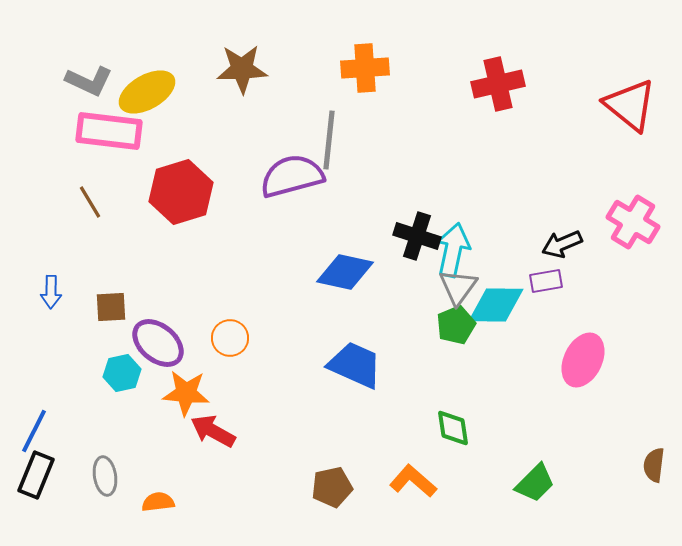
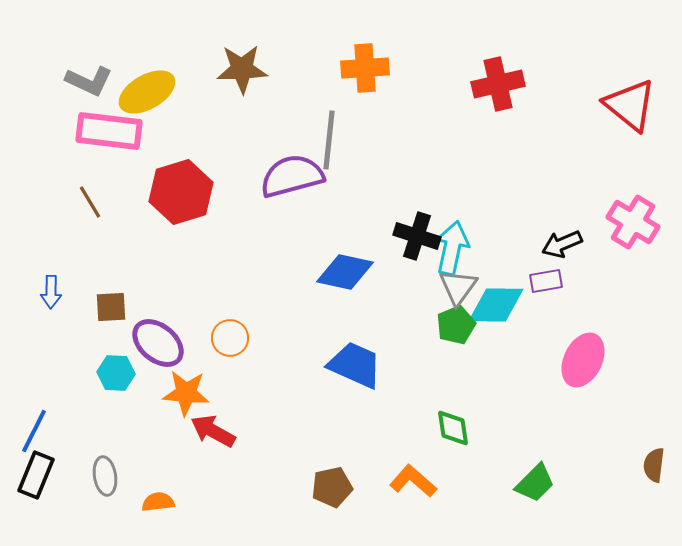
cyan arrow: moved 1 px left, 2 px up
cyan hexagon: moved 6 px left; rotated 15 degrees clockwise
